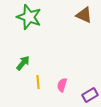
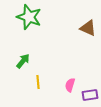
brown triangle: moved 4 px right, 13 px down
green arrow: moved 2 px up
pink semicircle: moved 8 px right
purple rectangle: rotated 21 degrees clockwise
